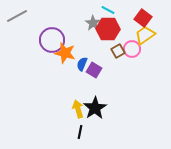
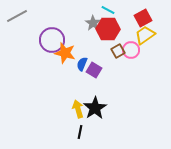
red square: rotated 24 degrees clockwise
pink circle: moved 1 px left, 1 px down
